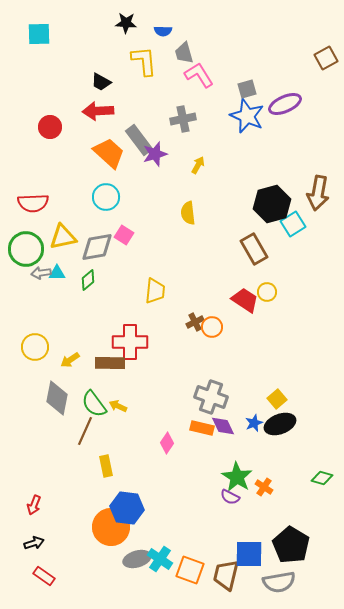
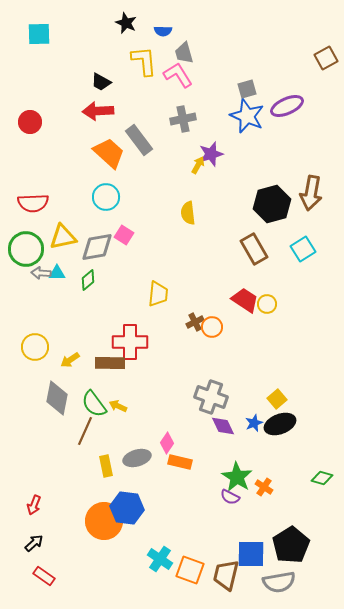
black star at (126, 23): rotated 20 degrees clockwise
pink L-shape at (199, 75): moved 21 px left
purple ellipse at (285, 104): moved 2 px right, 2 px down
red circle at (50, 127): moved 20 px left, 5 px up
purple star at (155, 154): moved 56 px right
brown arrow at (318, 193): moved 7 px left
cyan square at (293, 224): moved 10 px right, 25 px down
gray arrow at (41, 273): rotated 12 degrees clockwise
yellow trapezoid at (155, 291): moved 3 px right, 3 px down
yellow circle at (267, 292): moved 12 px down
orange rectangle at (202, 428): moved 22 px left, 34 px down
orange circle at (111, 527): moved 7 px left, 6 px up
black arrow at (34, 543): rotated 24 degrees counterclockwise
black pentagon at (291, 545): rotated 9 degrees clockwise
blue square at (249, 554): moved 2 px right
gray ellipse at (137, 559): moved 101 px up
